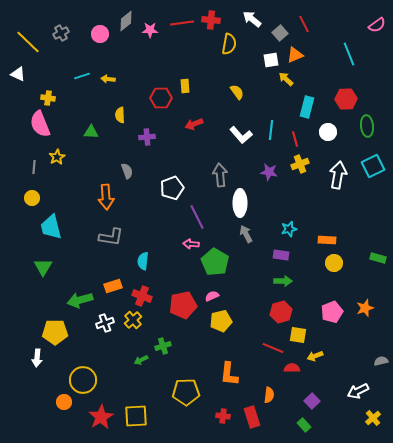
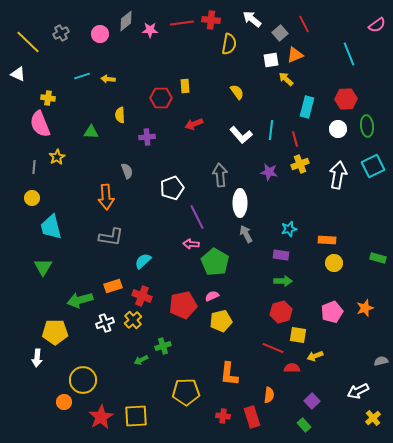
white circle at (328, 132): moved 10 px right, 3 px up
cyan semicircle at (143, 261): rotated 42 degrees clockwise
